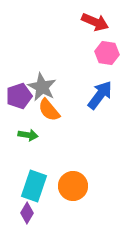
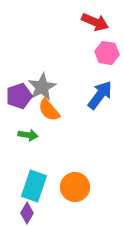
gray star: rotated 16 degrees clockwise
orange circle: moved 2 px right, 1 px down
